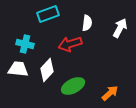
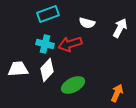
white semicircle: rotated 98 degrees clockwise
cyan cross: moved 20 px right
white trapezoid: rotated 10 degrees counterclockwise
green ellipse: moved 1 px up
orange arrow: moved 7 px right; rotated 24 degrees counterclockwise
